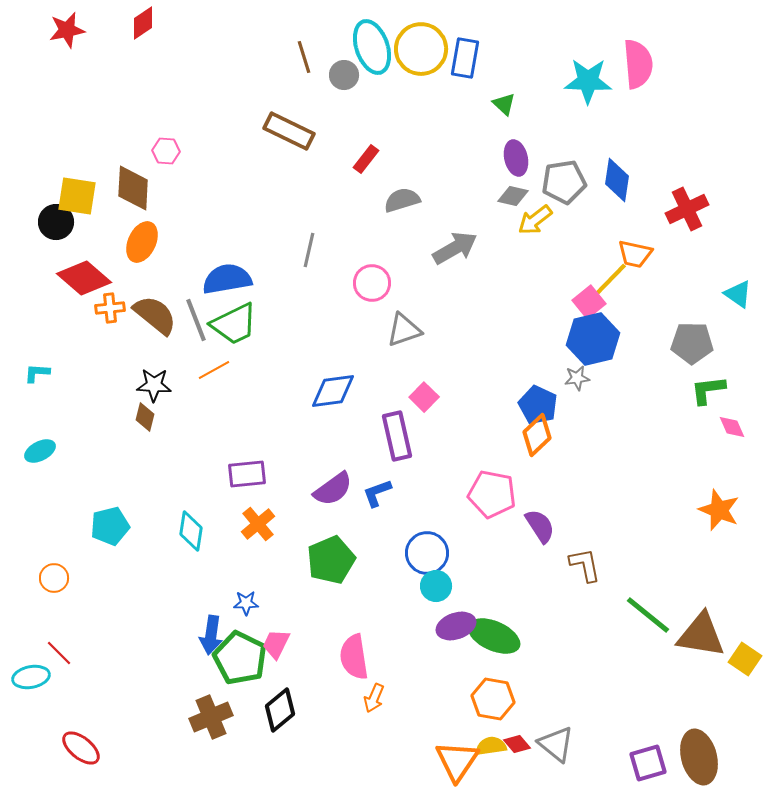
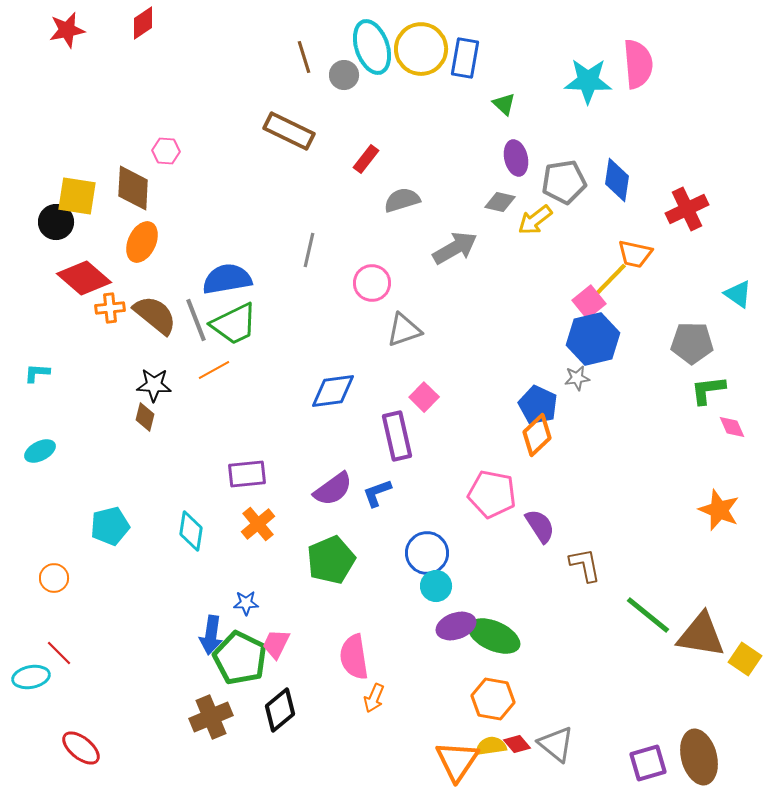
gray diamond at (513, 196): moved 13 px left, 6 px down
